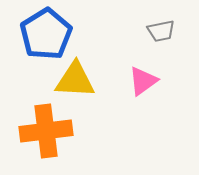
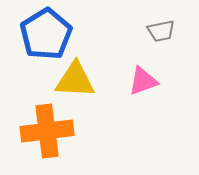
pink triangle: rotated 16 degrees clockwise
orange cross: moved 1 px right
